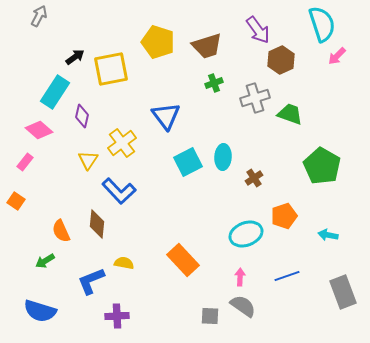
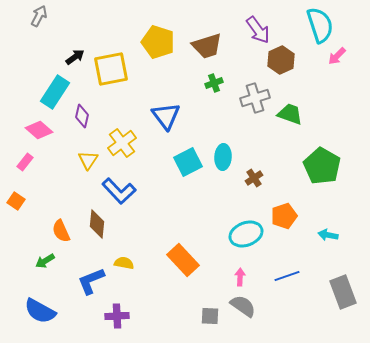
cyan semicircle at (322, 24): moved 2 px left, 1 px down
blue semicircle at (40, 311): rotated 12 degrees clockwise
